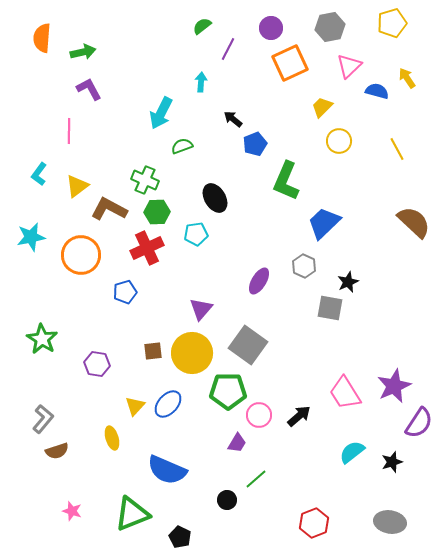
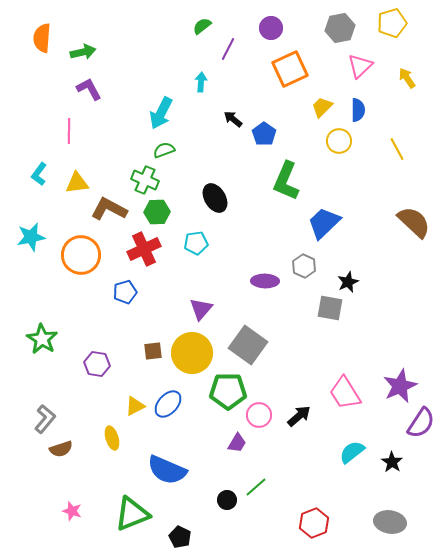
gray hexagon at (330, 27): moved 10 px right, 1 px down
orange square at (290, 63): moved 6 px down
pink triangle at (349, 66): moved 11 px right
blue semicircle at (377, 91): moved 19 px left, 19 px down; rotated 75 degrees clockwise
blue pentagon at (255, 144): moved 9 px right, 10 px up; rotated 15 degrees counterclockwise
green semicircle at (182, 146): moved 18 px left, 4 px down
yellow triangle at (77, 186): moved 3 px up; rotated 30 degrees clockwise
cyan pentagon at (196, 234): moved 9 px down
red cross at (147, 248): moved 3 px left, 1 px down
purple ellipse at (259, 281): moved 6 px right; rotated 60 degrees clockwise
purple star at (394, 386): moved 6 px right
yellow triangle at (135, 406): rotated 20 degrees clockwise
gray L-shape at (43, 419): moved 2 px right
purple semicircle at (419, 423): moved 2 px right
brown semicircle at (57, 451): moved 4 px right, 2 px up
black star at (392, 462): rotated 20 degrees counterclockwise
green line at (256, 479): moved 8 px down
